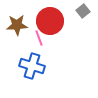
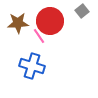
gray square: moved 1 px left
brown star: moved 1 px right, 2 px up
pink line: moved 2 px up; rotated 14 degrees counterclockwise
